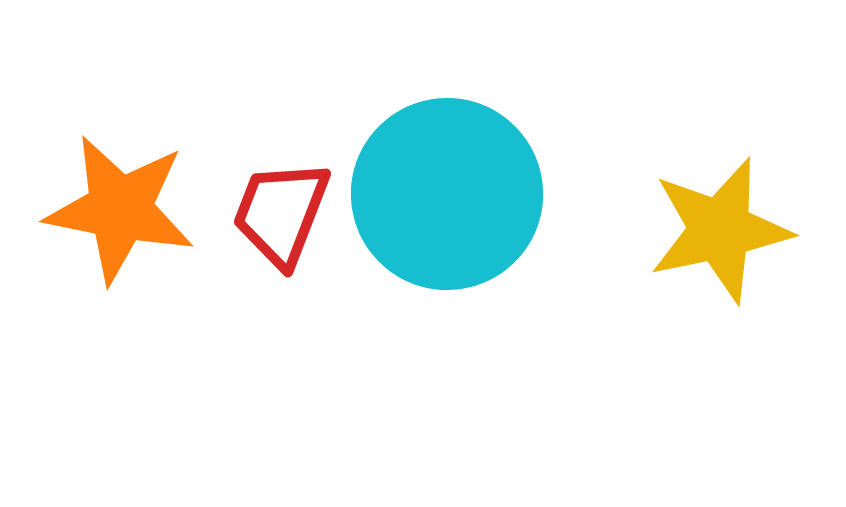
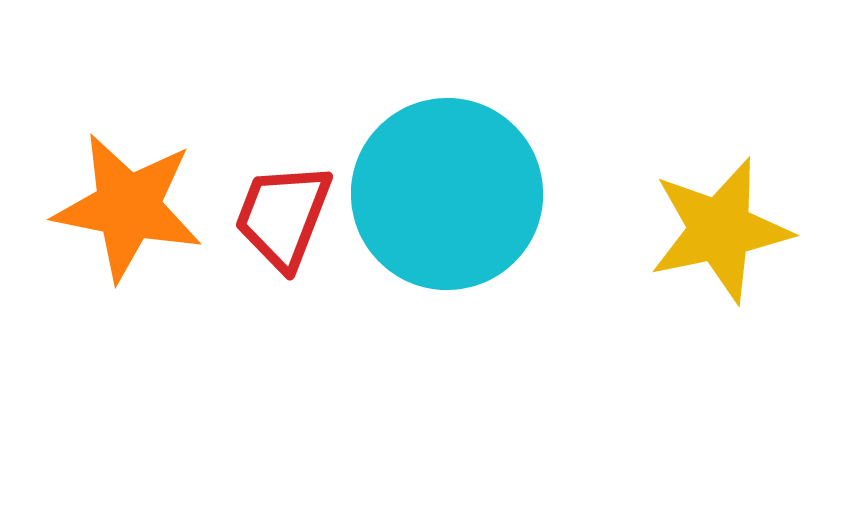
orange star: moved 8 px right, 2 px up
red trapezoid: moved 2 px right, 3 px down
